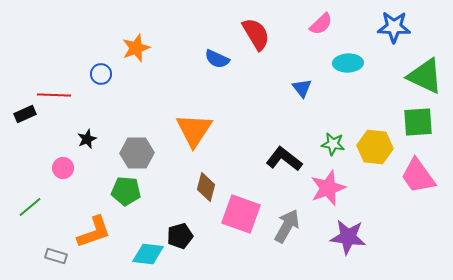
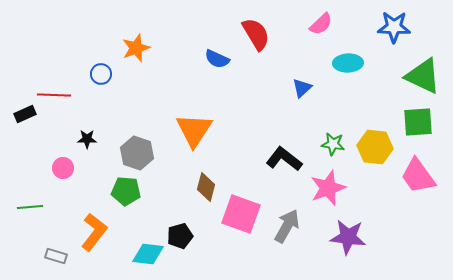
green triangle: moved 2 px left
blue triangle: rotated 25 degrees clockwise
black star: rotated 24 degrees clockwise
gray hexagon: rotated 20 degrees clockwise
green line: rotated 35 degrees clockwise
orange L-shape: rotated 33 degrees counterclockwise
